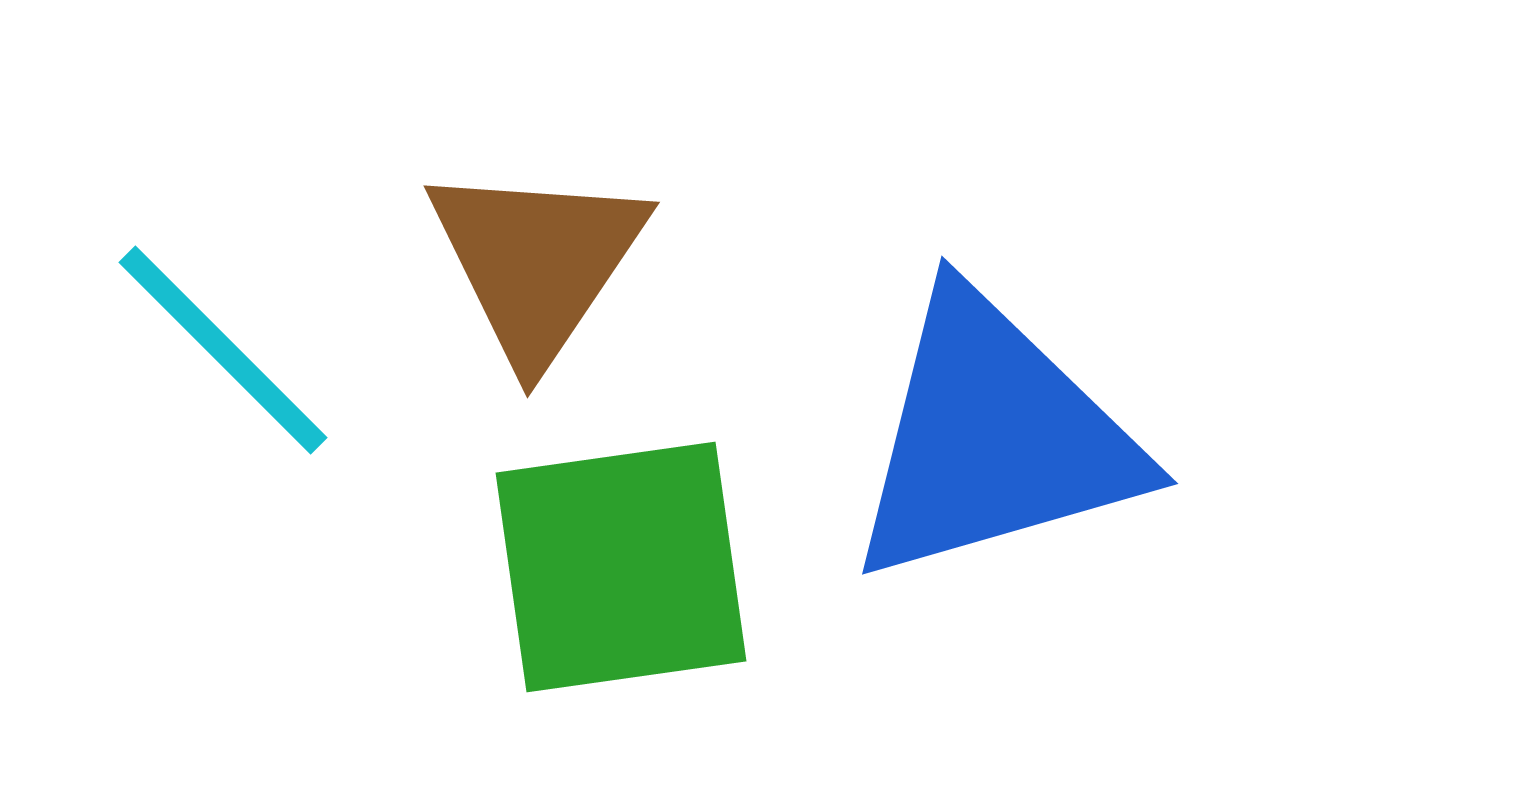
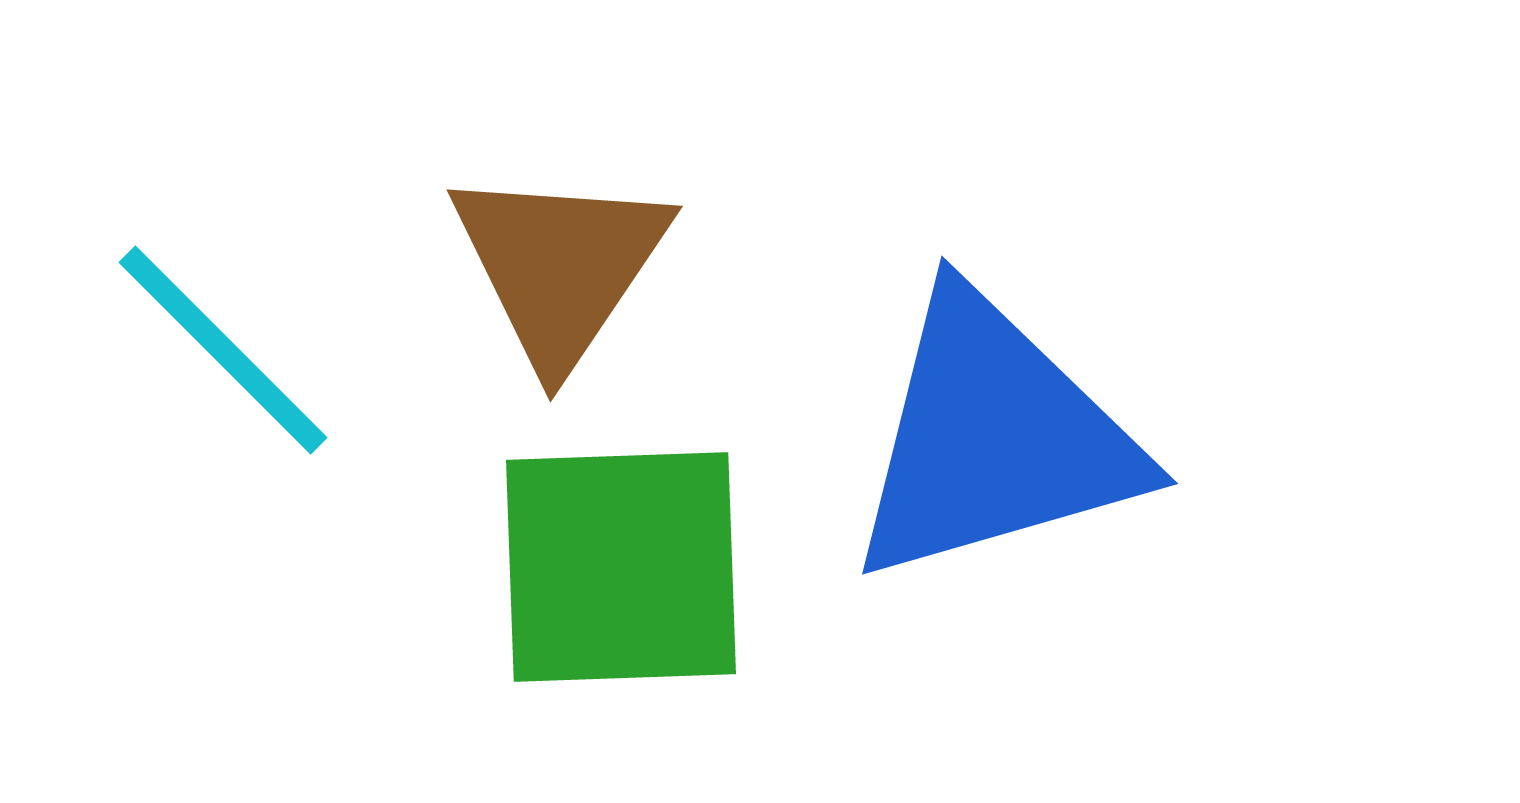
brown triangle: moved 23 px right, 4 px down
green square: rotated 6 degrees clockwise
